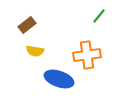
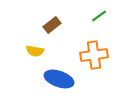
green line: rotated 14 degrees clockwise
brown rectangle: moved 25 px right
orange cross: moved 7 px right
